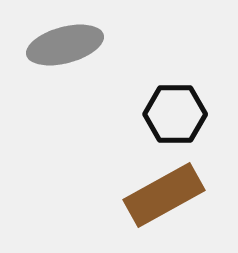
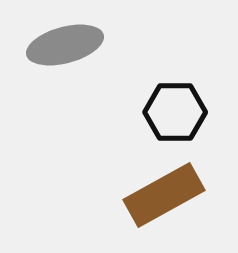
black hexagon: moved 2 px up
